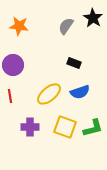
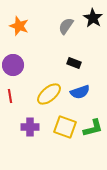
orange star: rotated 12 degrees clockwise
